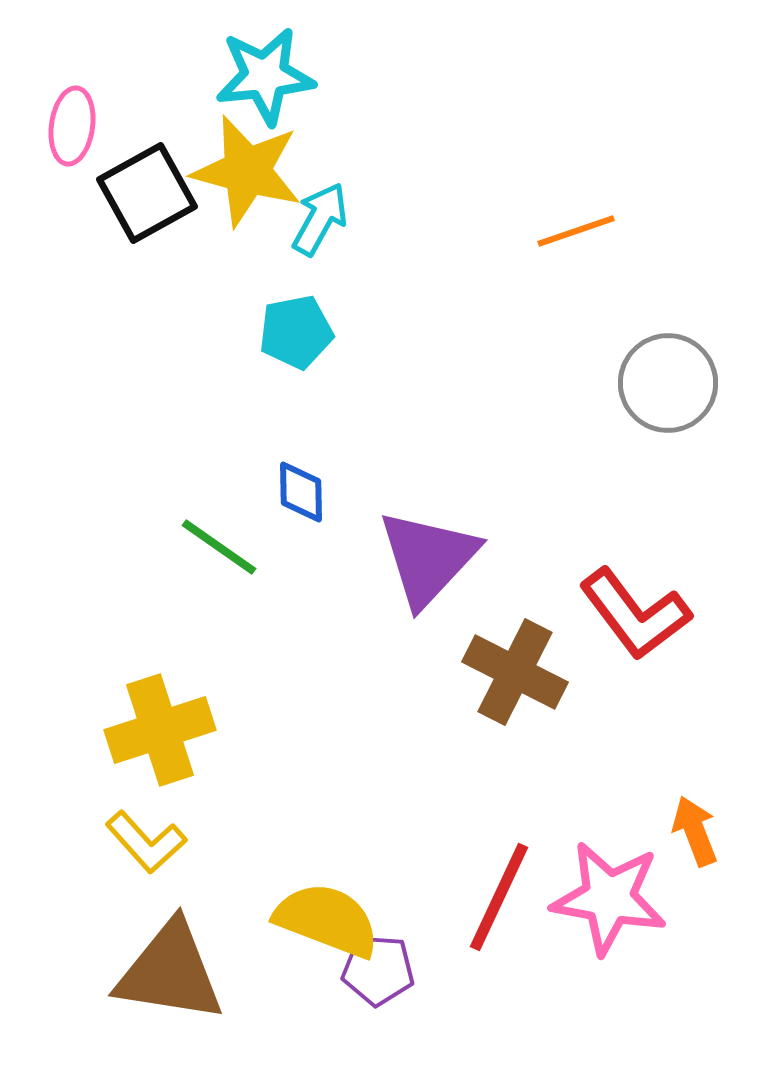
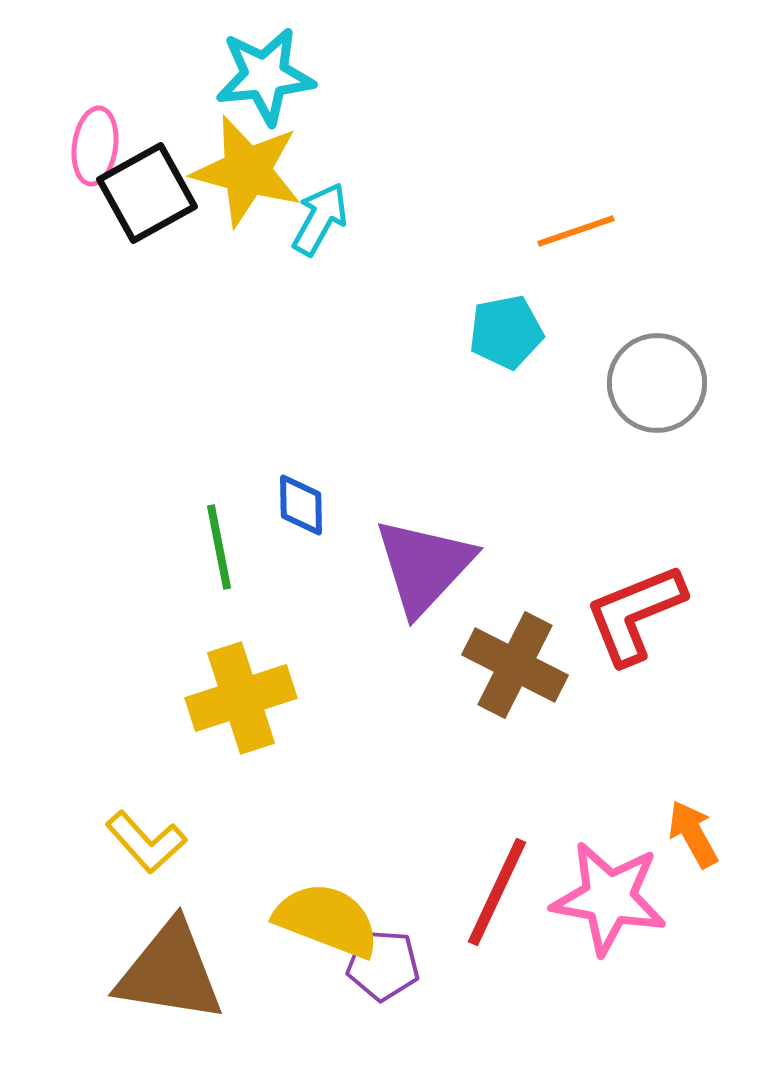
pink ellipse: moved 23 px right, 20 px down
cyan pentagon: moved 210 px right
gray circle: moved 11 px left
blue diamond: moved 13 px down
green line: rotated 44 degrees clockwise
purple triangle: moved 4 px left, 8 px down
red L-shape: rotated 105 degrees clockwise
brown cross: moved 7 px up
yellow cross: moved 81 px right, 32 px up
orange arrow: moved 2 px left, 3 px down; rotated 8 degrees counterclockwise
red line: moved 2 px left, 5 px up
purple pentagon: moved 5 px right, 5 px up
